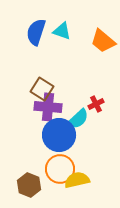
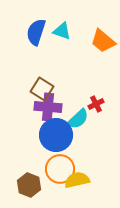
blue circle: moved 3 px left
